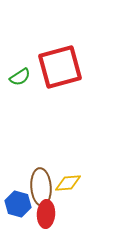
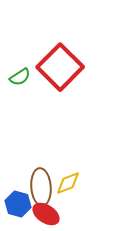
red square: rotated 30 degrees counterclockwise
yellow diamond: rotated 16 degrees counterclockwise
red ellipse: rotated 60 degrees counterclockwise
